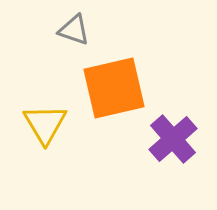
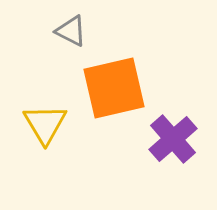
gray triangle: moved 3 px left, 1 px down; rotated 8 degrees clockwise
